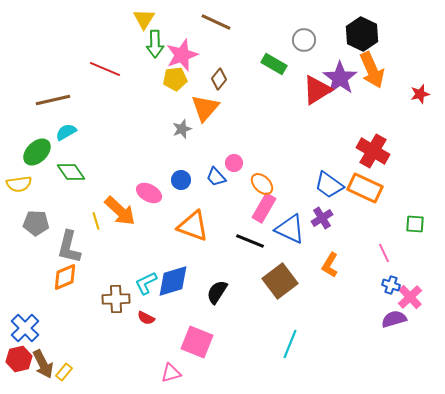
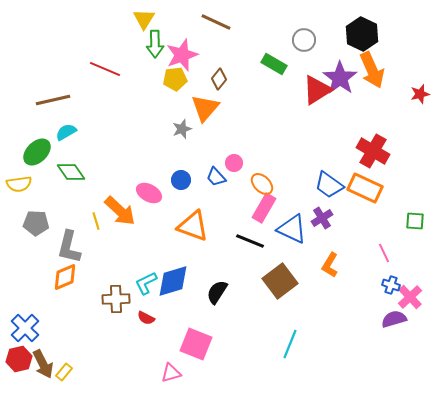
green square at (415, 224): moved 3 px up
blue triangle at (290, 229): moved 2 px right
pink square at (197, 342): moved 1 px left, 2 px down
